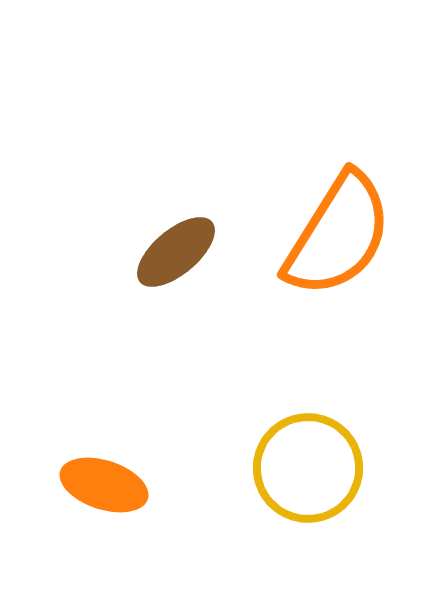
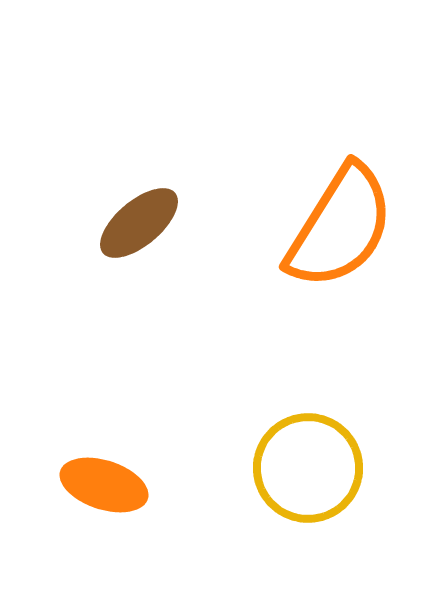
orange semicircle: moved 2 px right, 8 px up
brown ellipse: moved 37 px left, 29 px up
